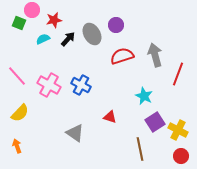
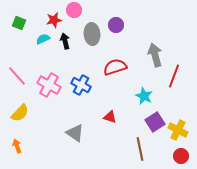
pink circle: moved 42 px right
gray ellipse: rotated 25 degrees clockwise
black arrow: moved 3 px left, 2 px down; rotated 56 degrees counterclockwise
red semicircle: moved 7 px left, 11 px down
red line: moved 4 px left, 2 px down
